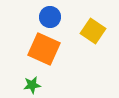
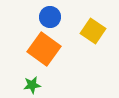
orange square: rotated 12 degrees clockwise
